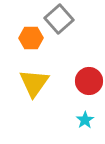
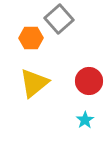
yellow triangle: rotated 16 degrees clockwise
